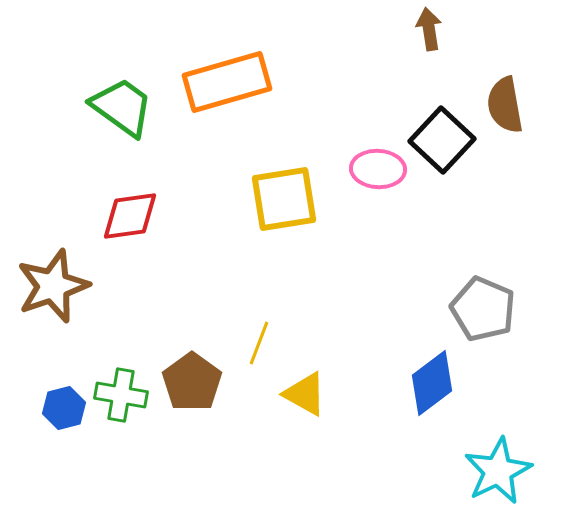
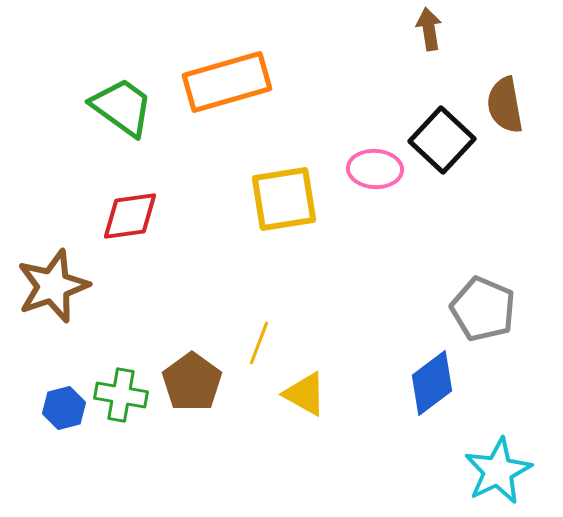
pink ellipse: moved 3 px left
